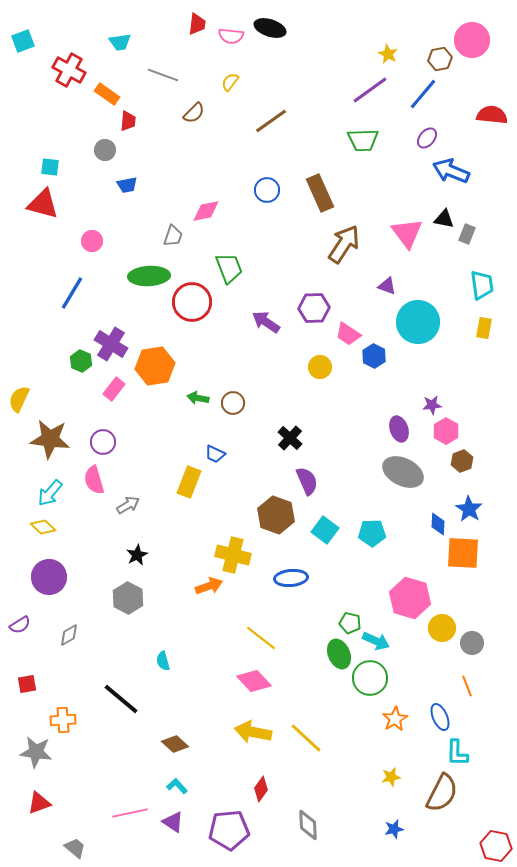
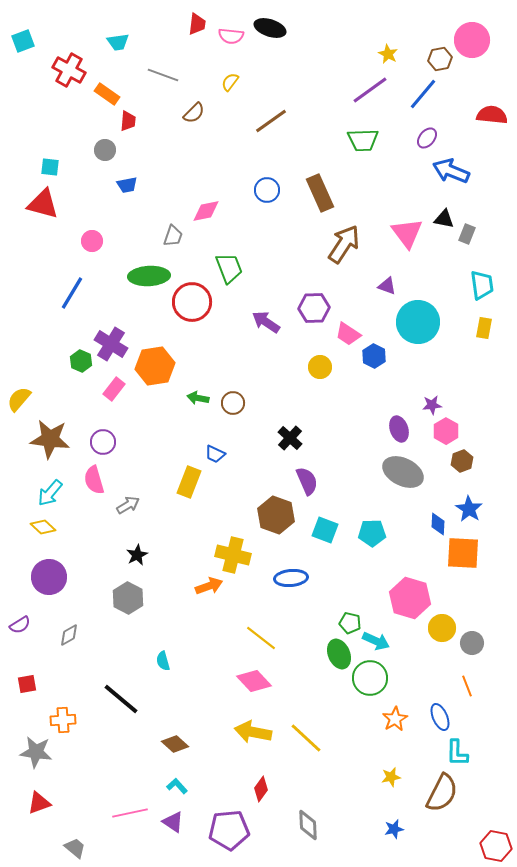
cyan trapezoid at (120, 42): moved 2 px left
yellow semicircle at (19, 399): rotated 16 degrees clockwise
cyan square at (325, 530): rotated 16 degrees counterclockwise
